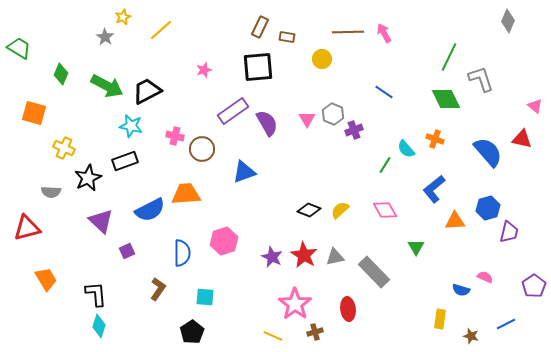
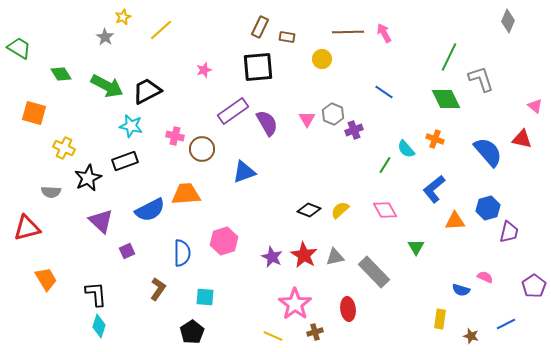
green diamond at (61, 74): rotated 55 degrees counterclockwise
